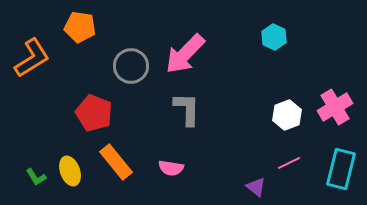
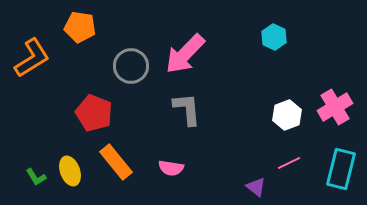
gray L-shape: rotated 6 degrees counterclockwise
